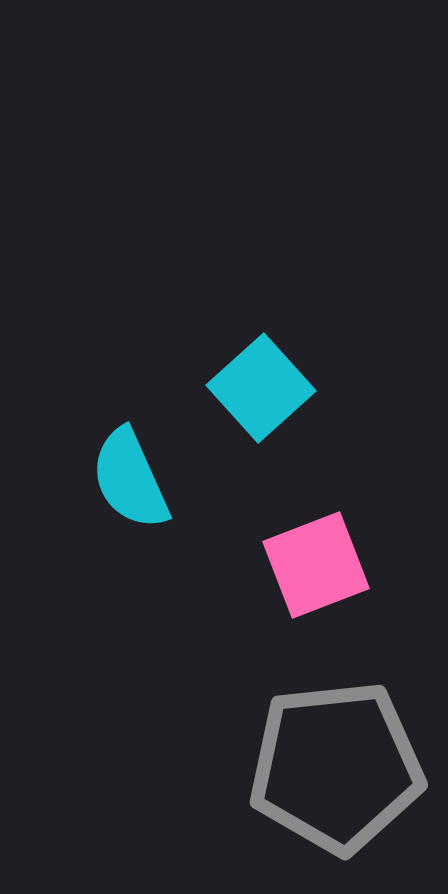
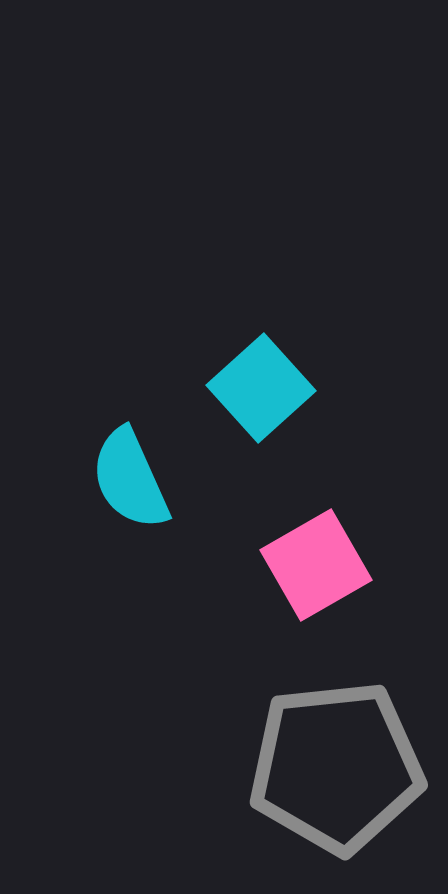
pink square: rotated 9 degrees counterclockwise
